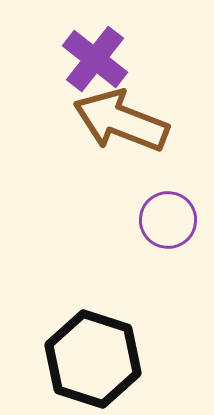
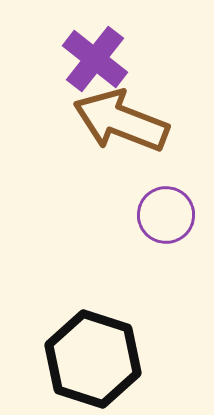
purple circle: moved 2 px left, 5 px up
